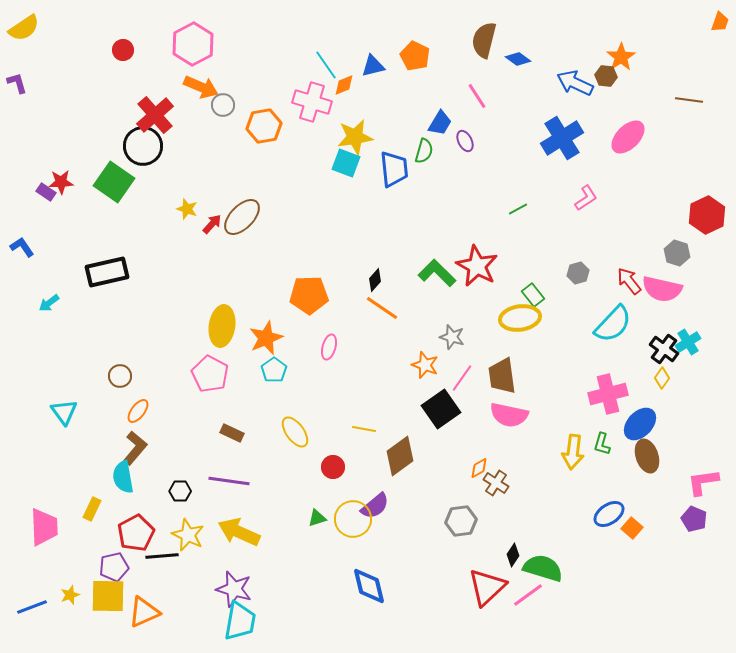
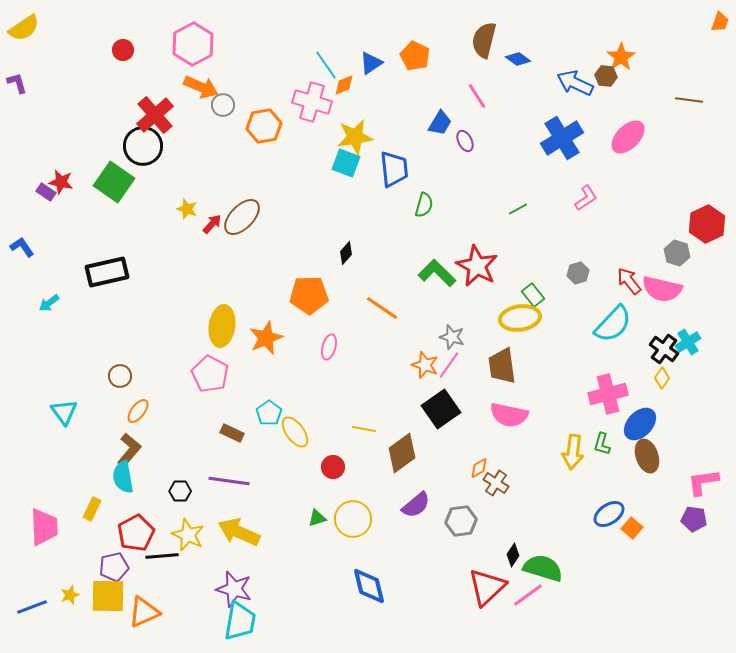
blue triangle at (373, 66): moved 2 px left, 3 px up; rotated 20 degrees counterclockwise
green semicircle at (424, 151): moved 54 px down
red star at (61, 182): rotated 15 degrees clockwise
red hexagon at (707, 215): moved 9 px down
black diamond at (375, 280): moved 29 px left, 27 px up
cyan pentagon at (274, 370): moved 5 px left, 43 px down
brown trapezoid at (502, 376): moved 10 px up
pink line at (462, 378): moved 13 px left, 13 px up
brown L-shape at (135, 448): moved 6 px left, 2 px down
brown diamond at (400, 456): moved 2 px right, 3 px up
purple semicircle at (375, 506): moved 41 px right, 1 px up
purple pentagon at (694, 519): rotated 15 degrees counterclockwise
